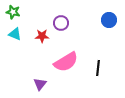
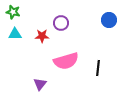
cyan triangle: rotated 24 degrees counterclockwise
pink semicircle: moved 1 px up; rotated 15 degrees clockwise
